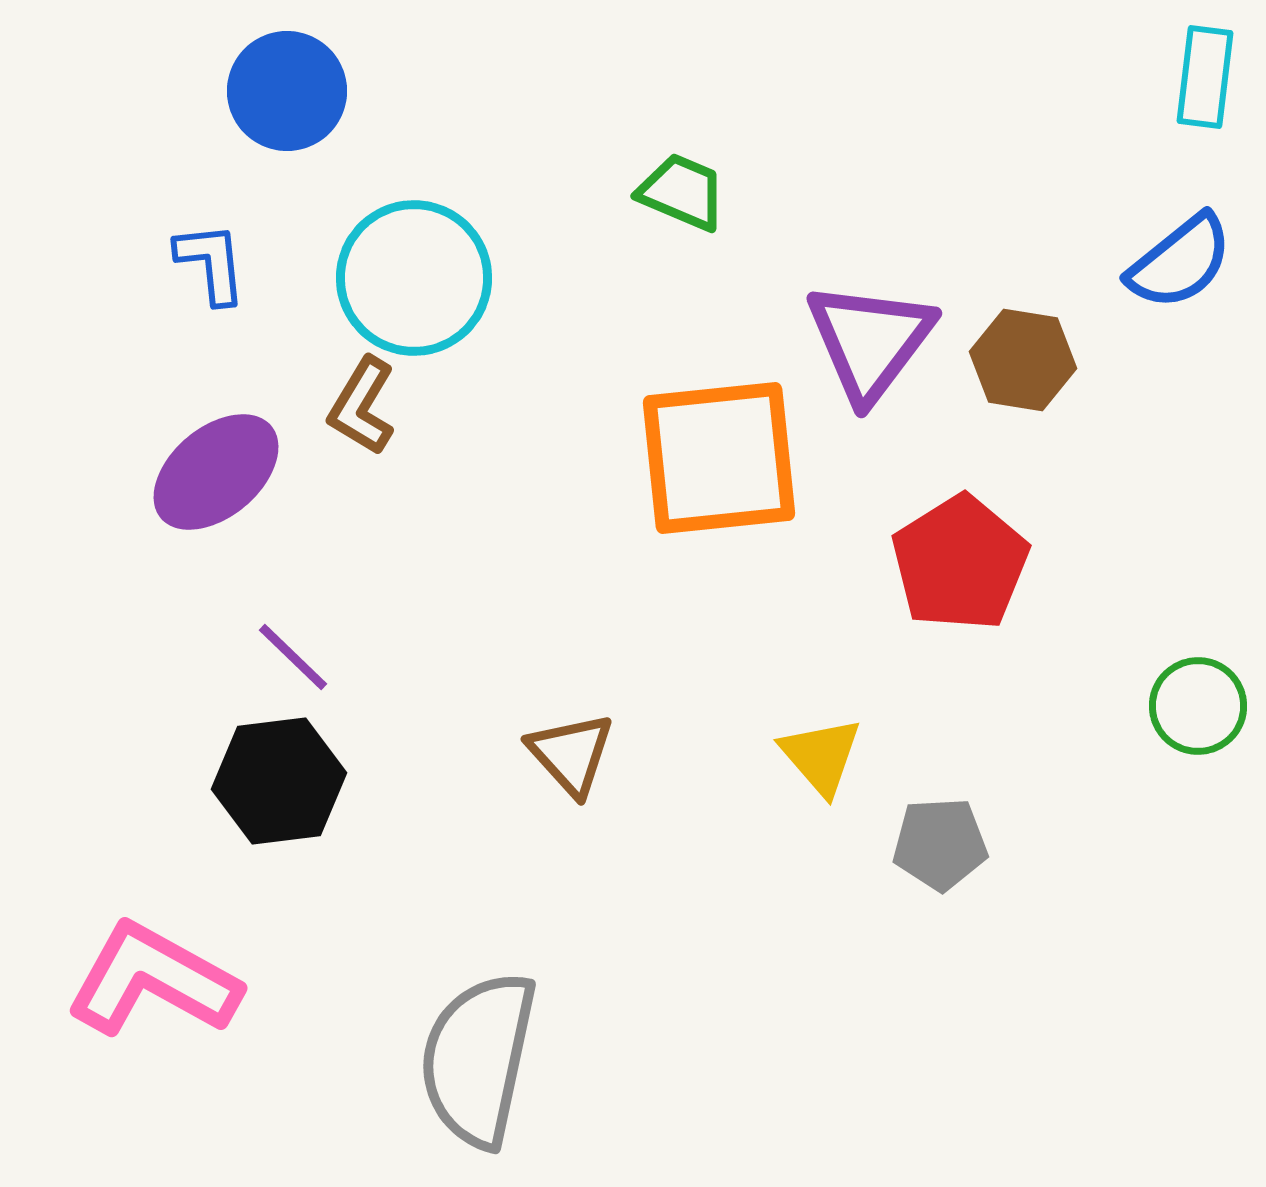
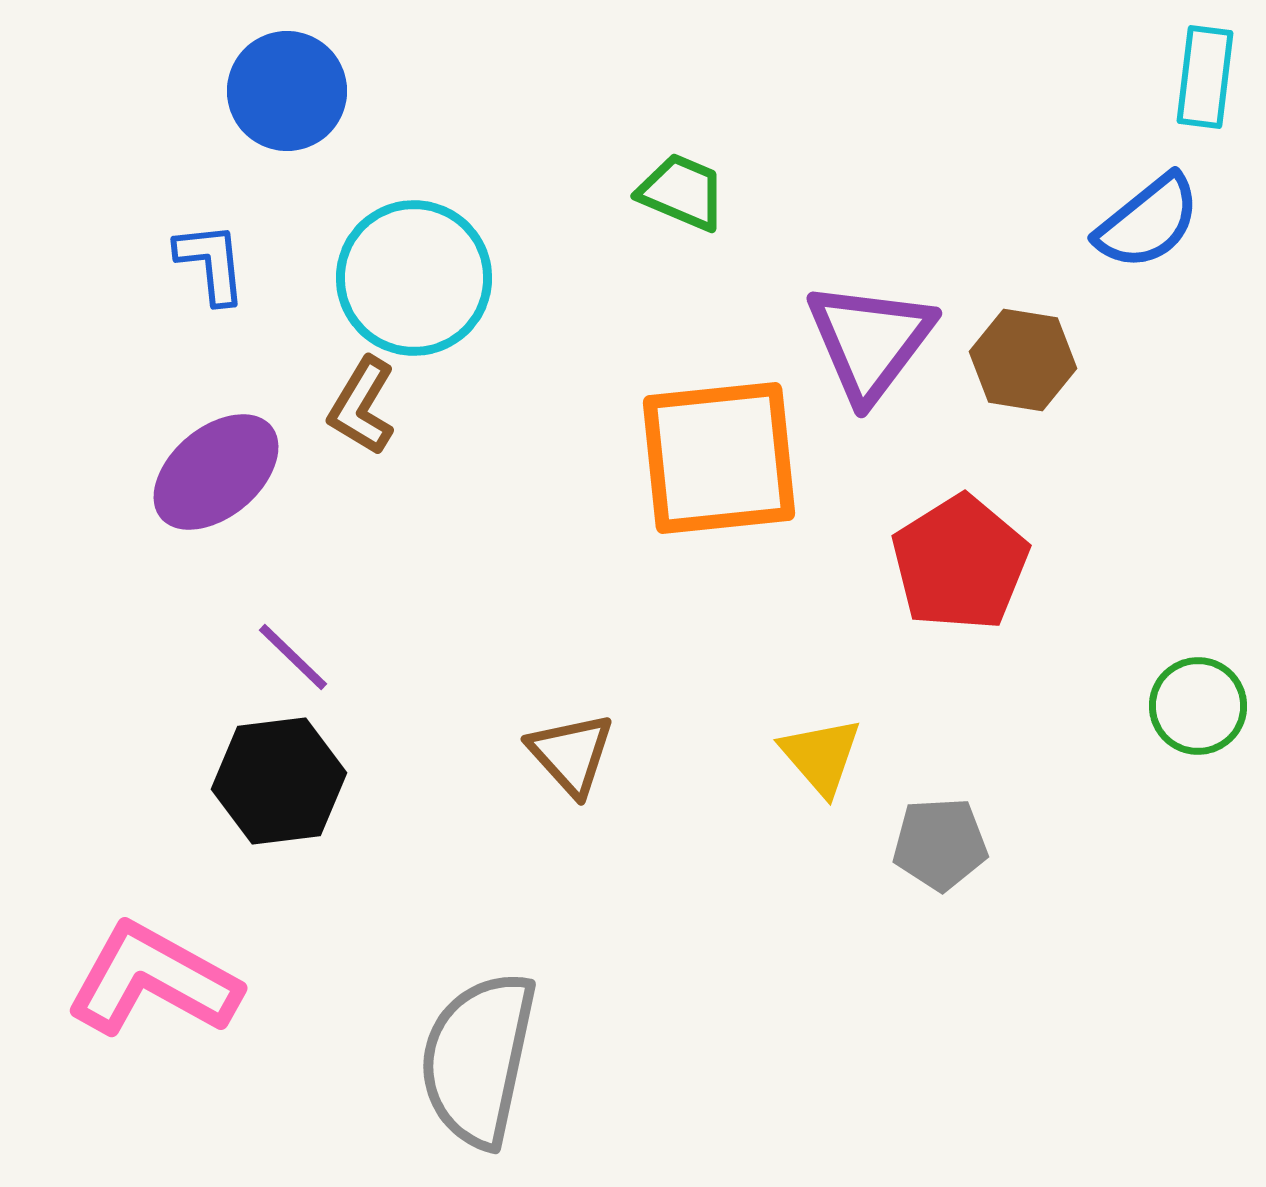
blue semicircle: moved 32 px left, 40 px up
